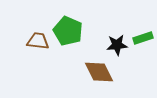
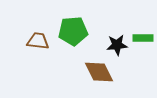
green pentagon: moved 5 px right; rotated 28 degrees counterclockwise
green rectangle: rotated 18 degrees clockwise
